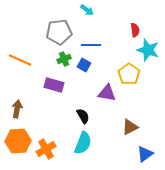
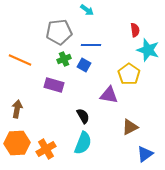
purple triangle: moved 2 px right, 2 px down
orange hexagon: moved 1 px left, 2 px down
